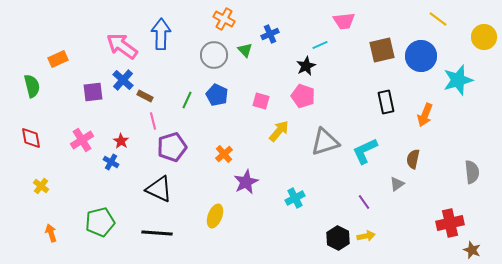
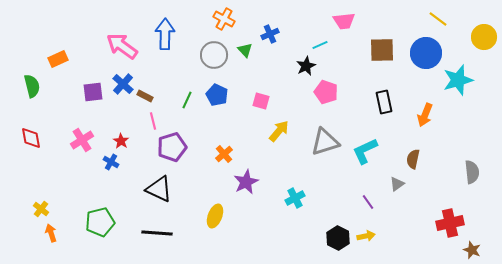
blue arrow at (161, 34): moved 4 px right
brown square at (382, 50): rotated 12 degrees clockwise
blue circle at (421, 56): moved 5 px right, 3 px up
blue cross at (123, 80): moved 4 px down
pink pentagon at (303, 96): moved 23 px right, 4 px up
black rectangle at (386, 102): moved 2 px left
yellow cross at (41, 186): moved 23 px down
purple line at (364, 202): moved 4 px right
